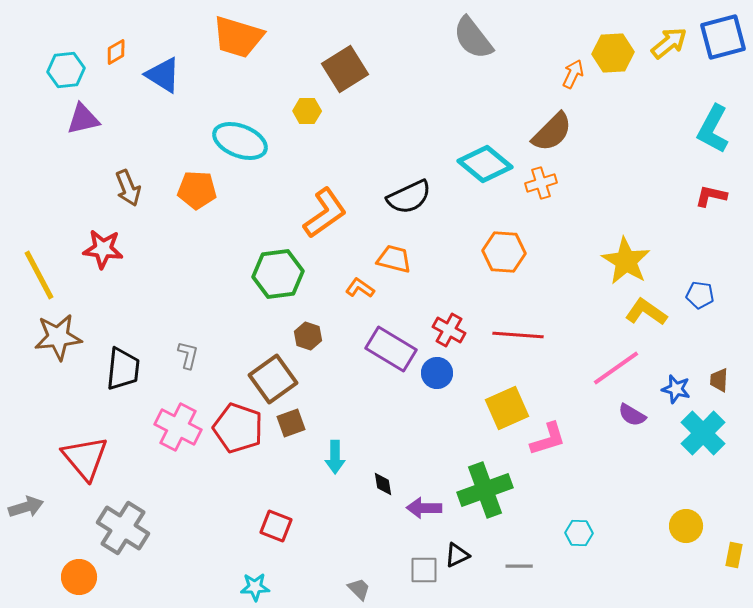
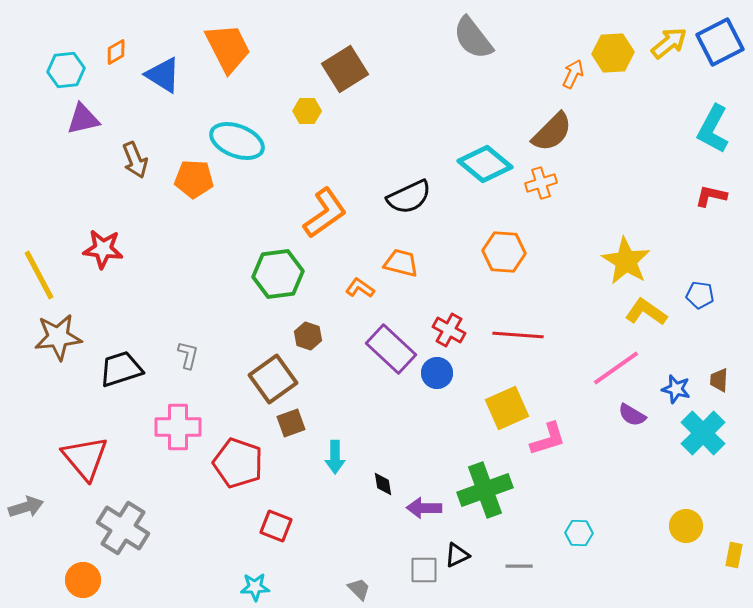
orange trapezoid at (238, 37): moved 10 px left, 11 px down; rotated 134 degrees counterclockwise
blue square at (723, 37): moved 3 px left, 5 px down; rotated 12 degrees counterclockwise
cyan ellipse at (240, 141): moved 3 px left
brown arrow at (128, 188): moved 7 px right, 28 px up
orange pentagon at (197, 190): moved 3 px left, 11 px up
orange trapezoid at (394, 259): moved 7 px right, 4 px down
purple rectangle at (391, 349): rotated 12 degrees clockwise
black trapezoid at (123, 369): moved 2 px left; rotated 114 degrees counterclockwise
pink cross at (178, 427): rotated 27 degrees counterclockwise
red pentagon at (238, 428): moved 35 px down
orange circle at (79, 577): moved 4 px right, 3 px down
